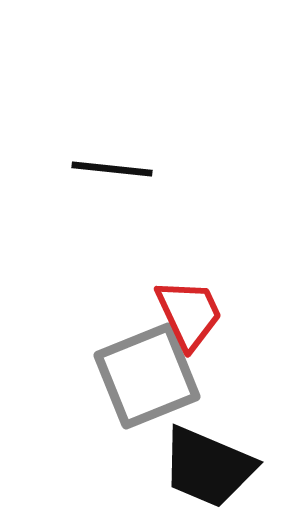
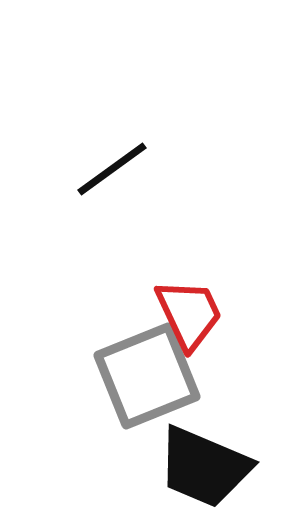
black line: rotated 42 degrees counterclockwise
black trapezoid: moved 4 px left
